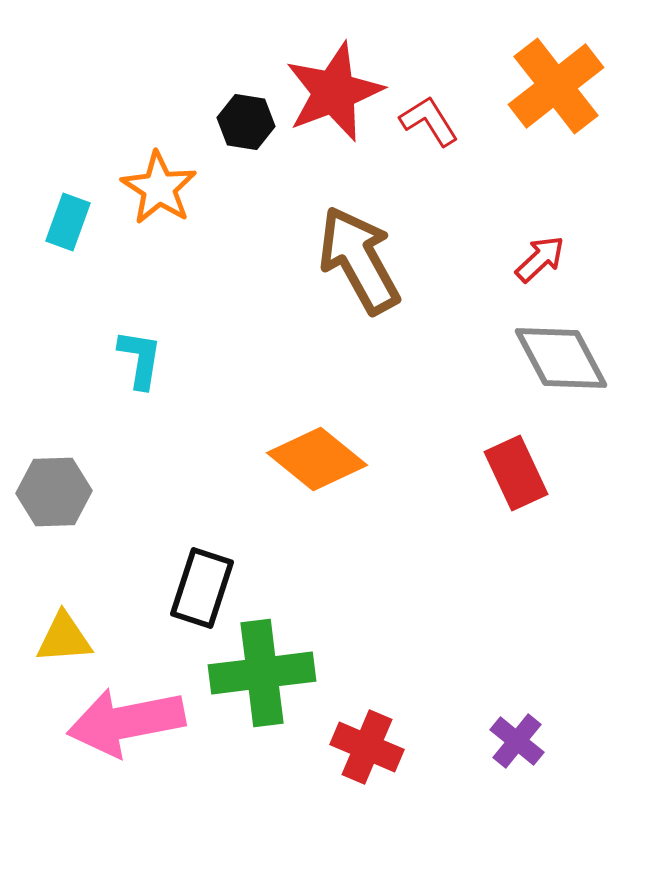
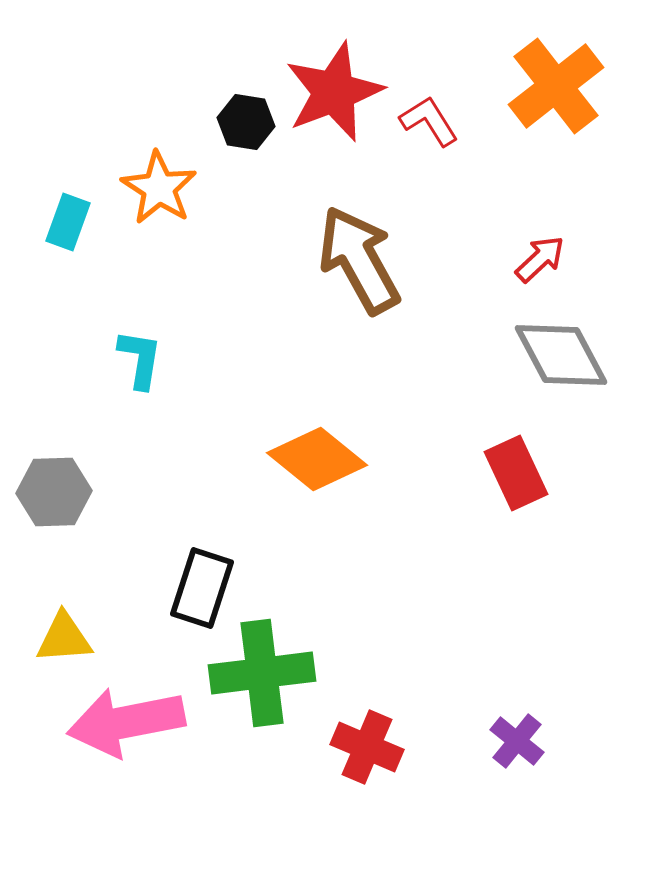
gray diamond: moved 3 px up
